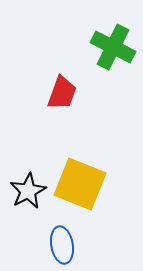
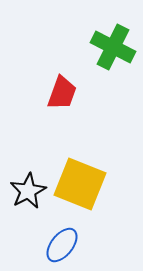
blue ellipse: rotated 48 degrees clockwise
